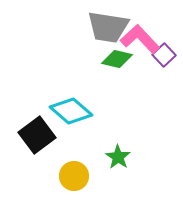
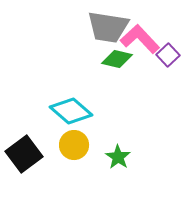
purple square: moved 4 px right
black square: moved 13 px left, 19 px down
yellow circle: moved 31 px up
